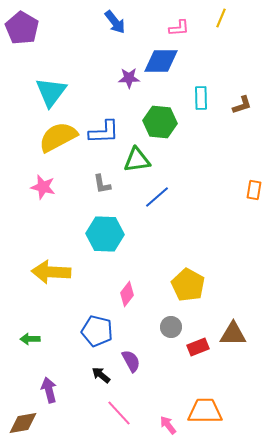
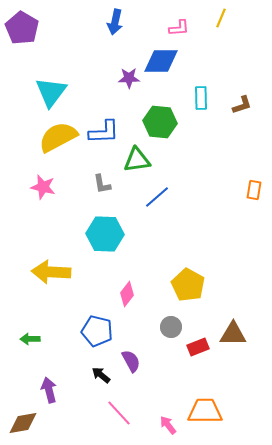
blue arrow: rotated 50 degrees clockwise
